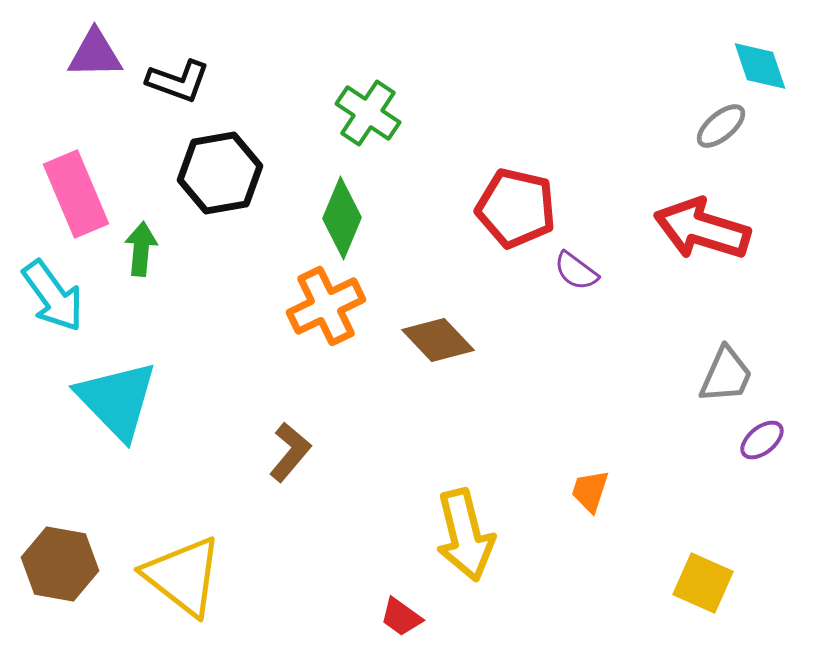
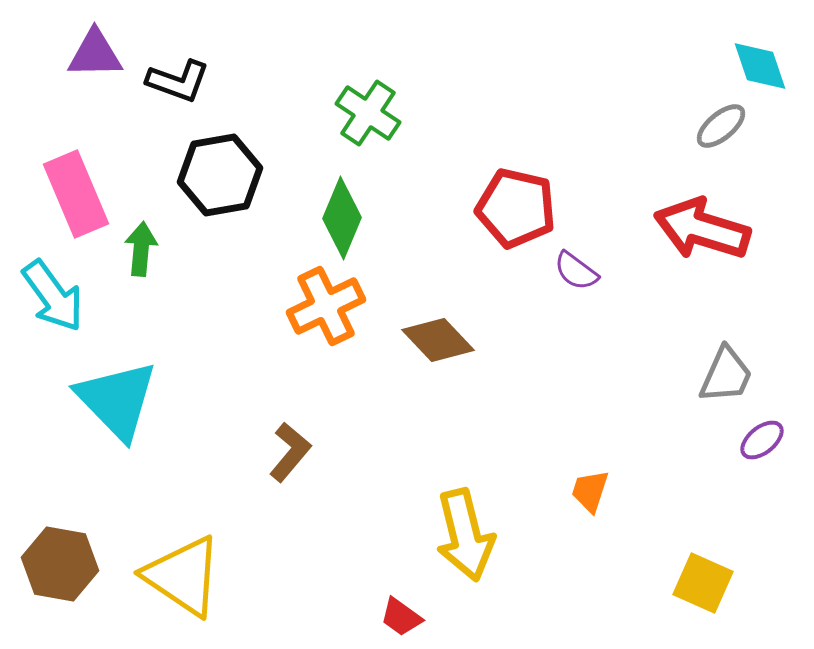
black hexagon: moved 2 px down
yellow triangle: rotated 4 degrees counterclockwise
